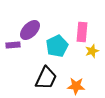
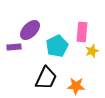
purple rectangle: moved 1 px right, 2 px down
